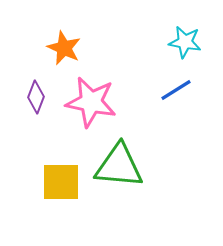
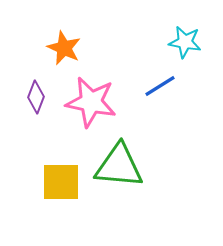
blue line: moved 16 px left, 4 px up
